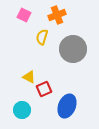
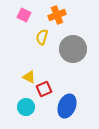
cyan circle: moved 4 px right, 3 px up
